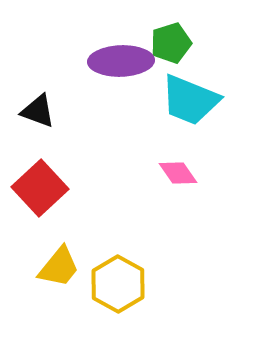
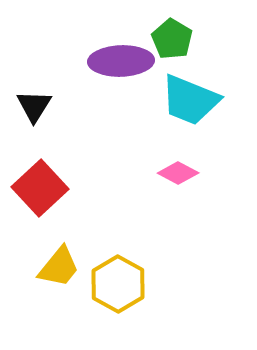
green pentagon: moved 1 px right, 4 px up; rotated 24 degrees counterclockwise
black triangle: moved 4 px left, 5 px up; rotated 42 degrees clockwise
pink diamond: rotated 27 degrees counterclockwise
